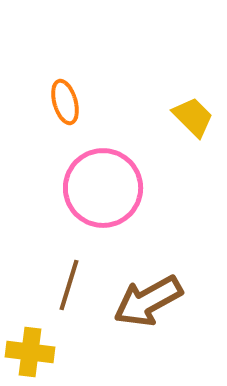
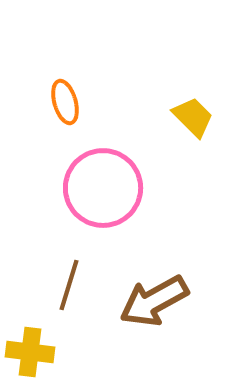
brown arrow: moved 6 px right
